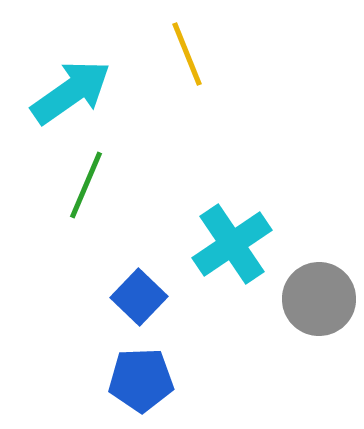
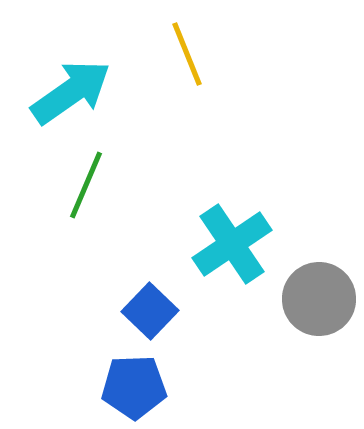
blue square: moved 11 px right, 14 px down
blue pentagon: moved 7 px left, 7 px down
